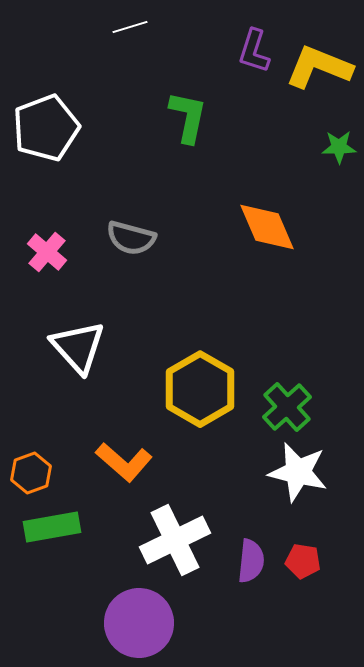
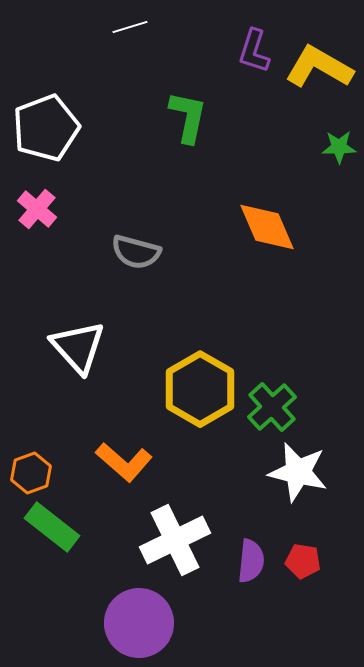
yellow L-shape: rotated 8 degrees clockwise
gray semicircle: moved 5 px right, 14 px down
pink cross: moved 10 px left, 43 px up
green cross: moved 15 px left
green rectangle: rotated 48 degrees clockwise
